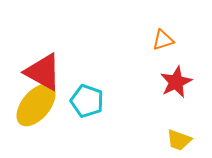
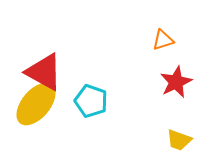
red triangle: moved 1 px right
cyan pentagon: moved 4 px right
yellow ellipse: moved 1 px up
